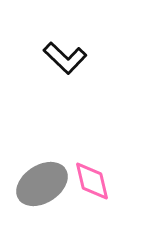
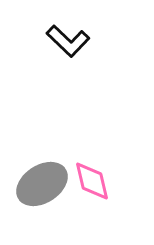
black L-shape: moved 3 px right, 17 px up
